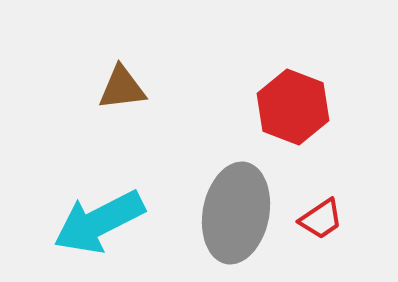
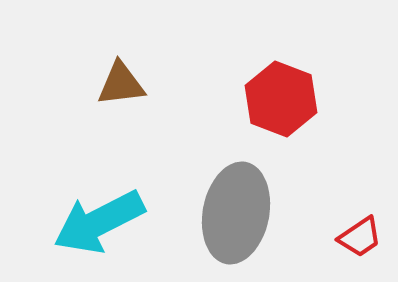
brown triangle: moved 1 px left, 4 px up
red hexagon: moved 12 px left, 8 px up
red trapezoid: moved 39 px right, 18 px down
